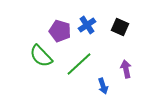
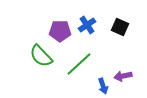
purple pentagon: rotated 15 degrees counterclockwise
purple arrow: moved 3 px left, 7 px down; rotated 90 degrees counterclockwise
